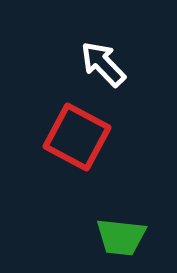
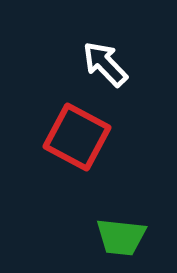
white arrow: moved 2 px right
